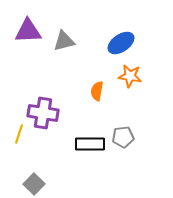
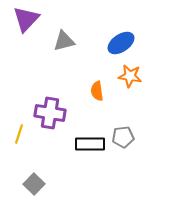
purple triangle: moved 2 px left, 12 px up; rotated 44 degrees counterclockwise
orange semicircle: rotated 18 degrees counterclockwise
purple cross: moved 7 px right
